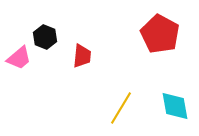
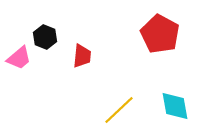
yellow line: moved 2 px left, 2 px down; rotated 16 degrees clockwise
